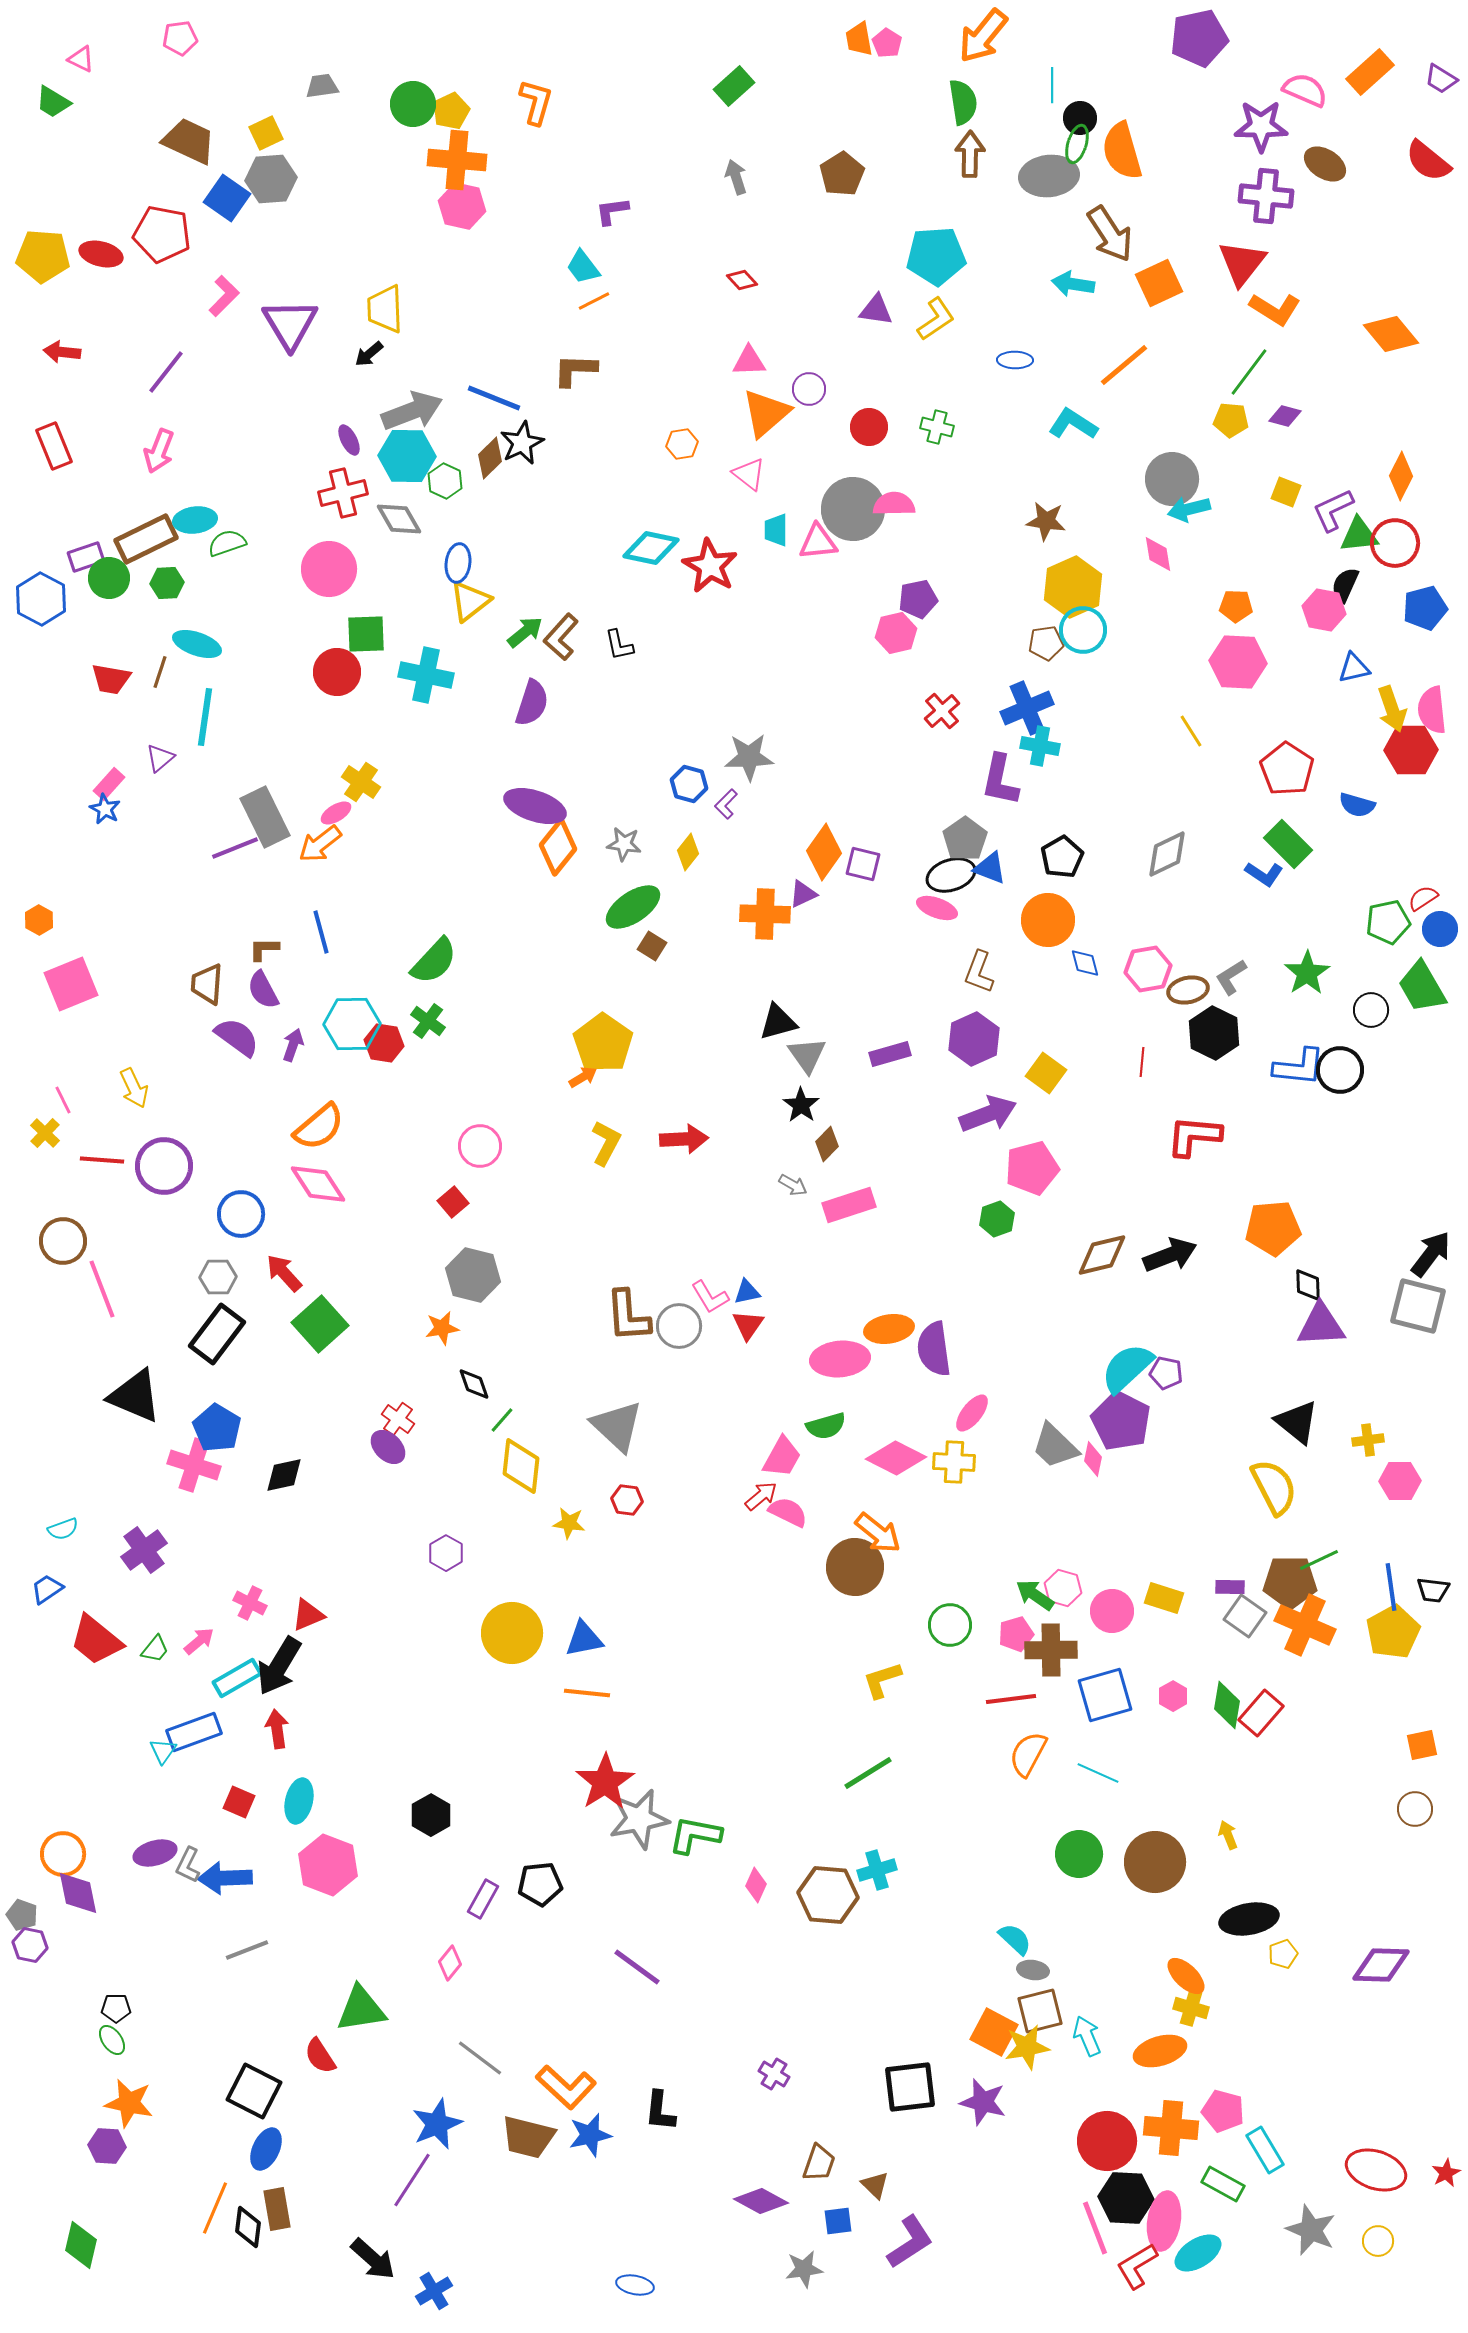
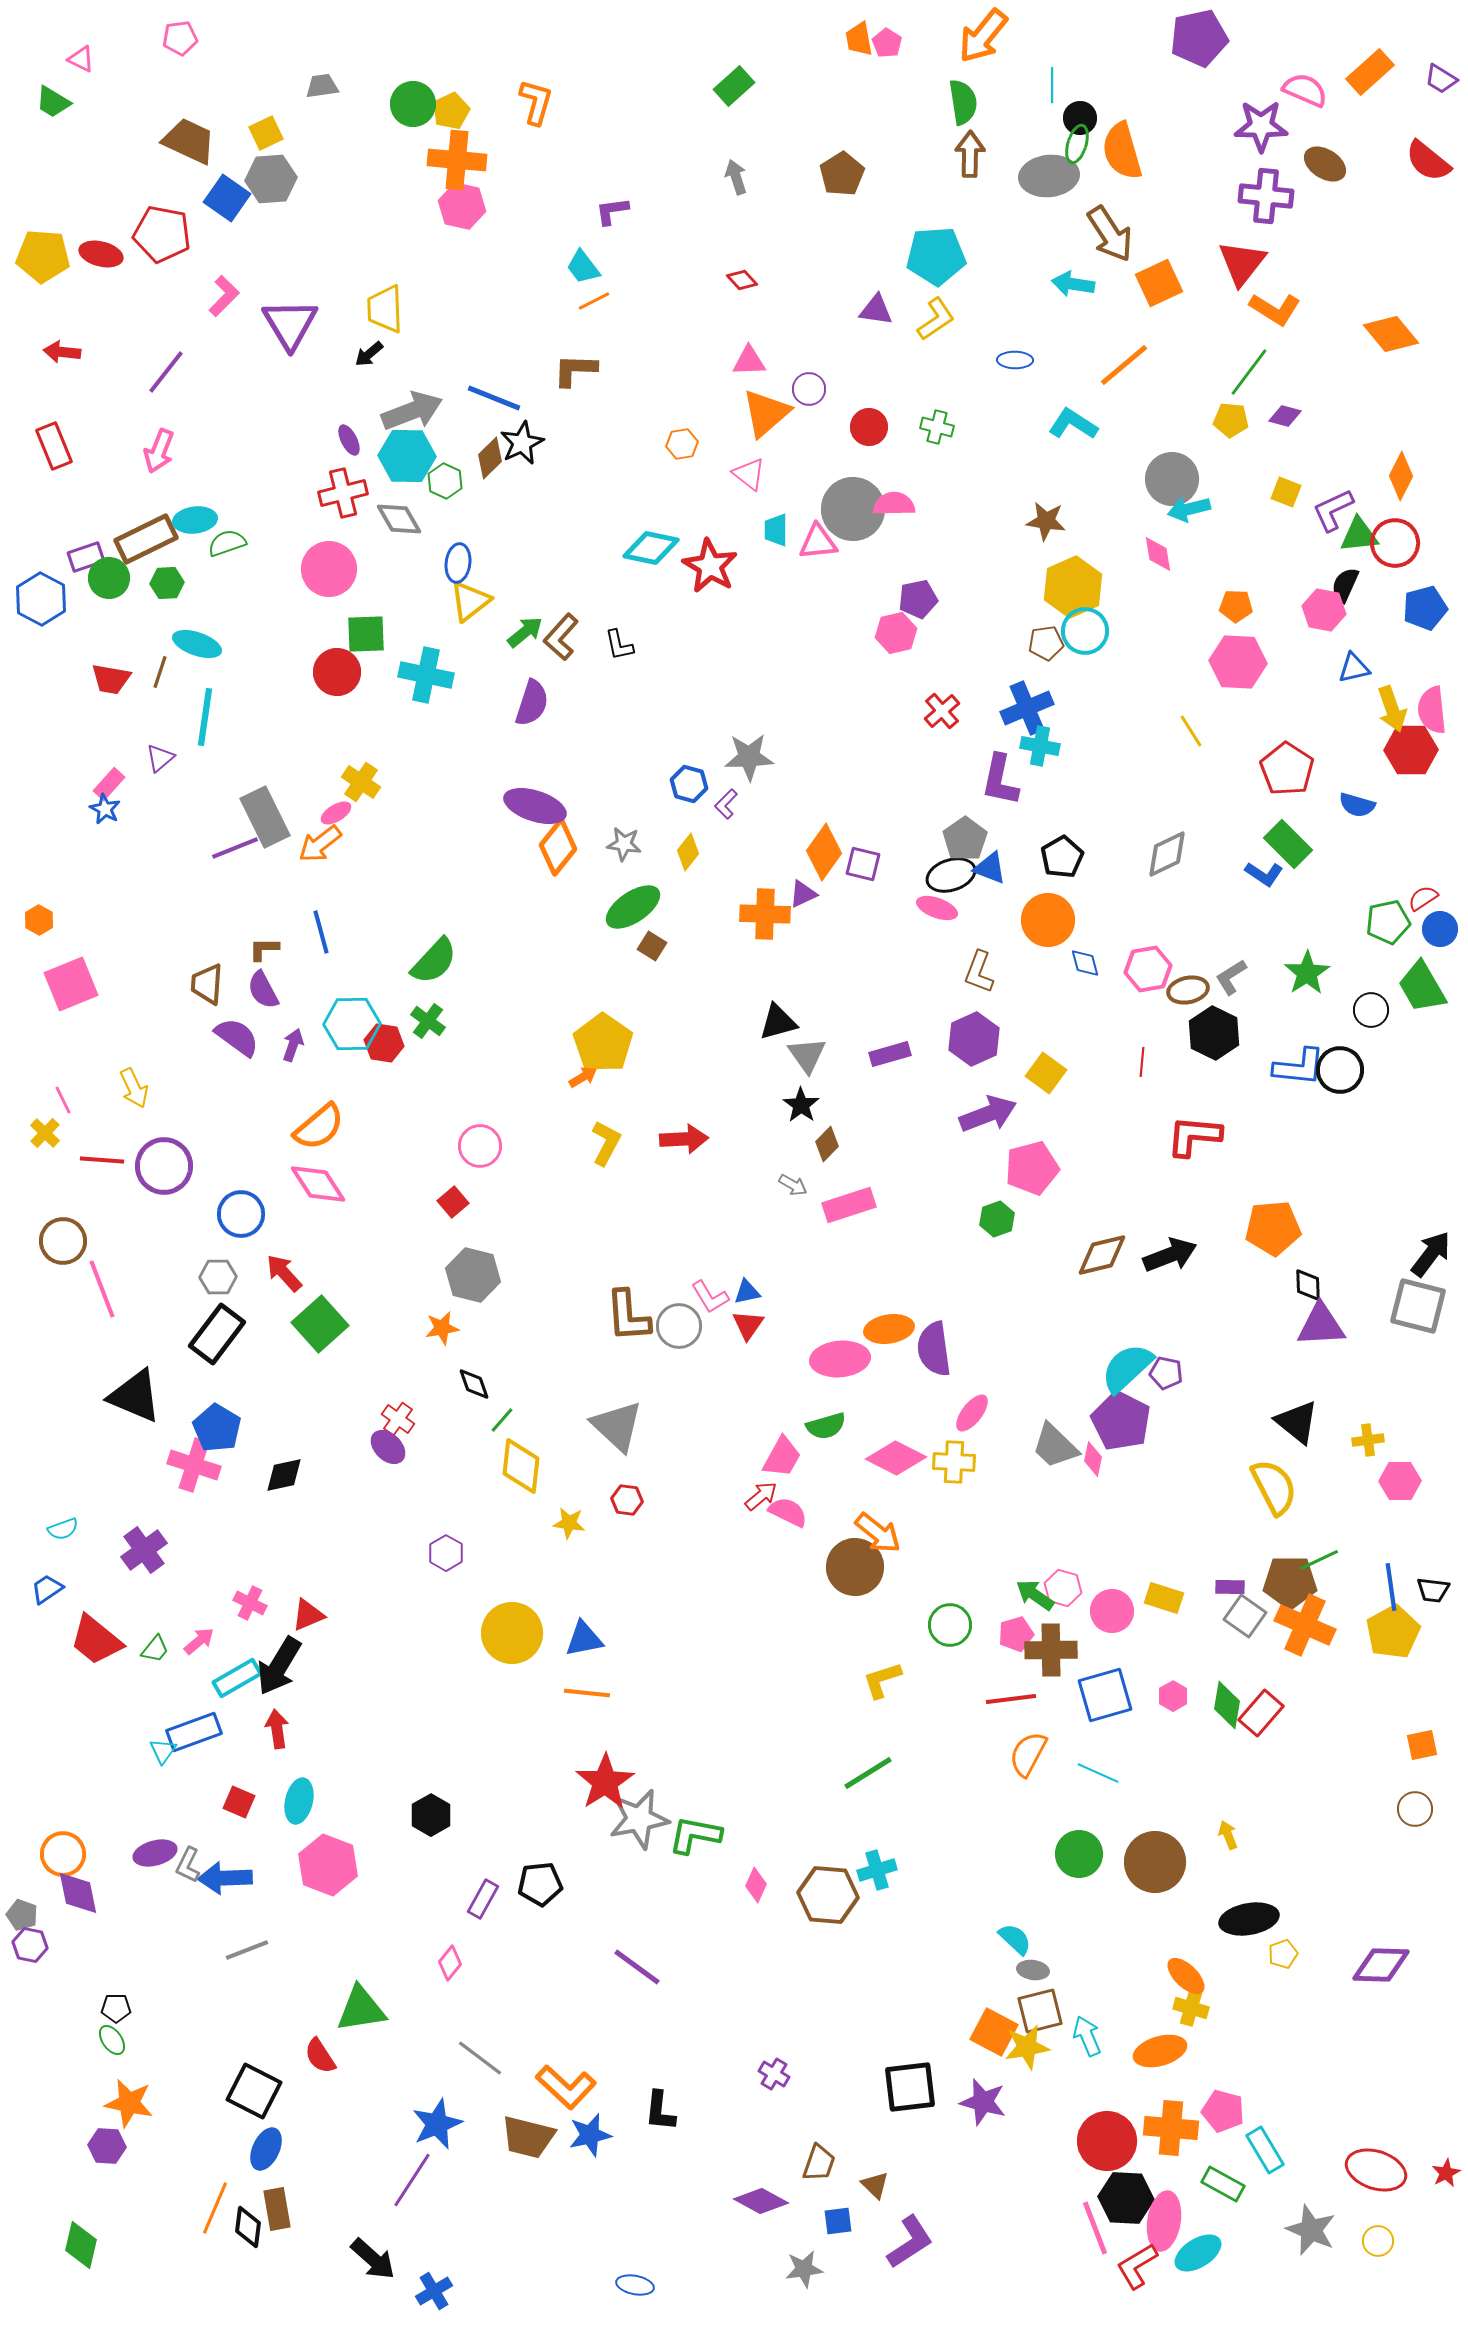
cyan circle at (1083, 630): moved 2 px right, 1 px down
